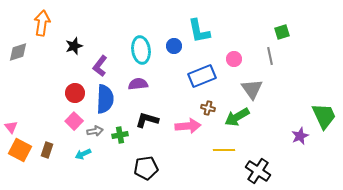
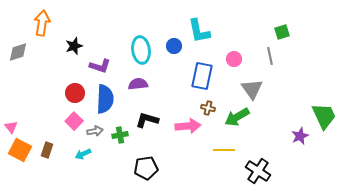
purple L-shape: rotated 110 degrees counterclockwise
blue rectangle: rotated 56 degrees counterclockwise
